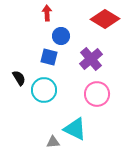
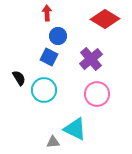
blue circle: moved 3 px left
blue square: rotated 12 degrees clockwise
